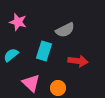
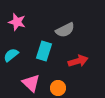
pink star: moved 1 px left
red arrow: rotated 24 degrees counterclockwise
